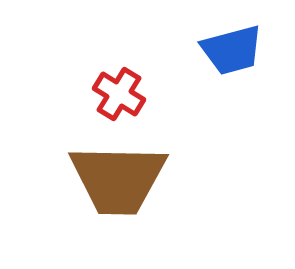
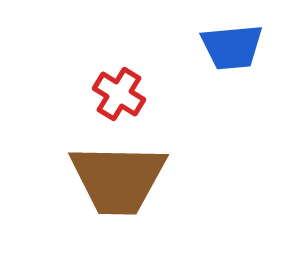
blue trapezoid: moved 3 px up; rotated 10 degrees clockwise
